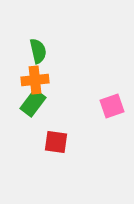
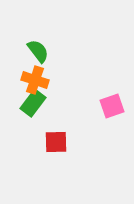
green semicircle: rotated 25 degrees counterclockwise
orange cross: rotated 24 degrees clockwise
red square: rotated 10 degrees counterclockwise
